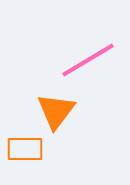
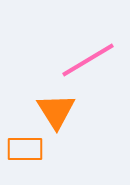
orange triangle: rotated 9 degrees counterclockwise
